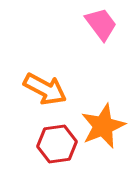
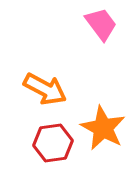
orange star: moved 2 px down; rotated 21 degrees counterclockwise
red hexagon: moved 4 px left, 1 px up
